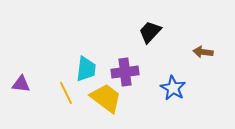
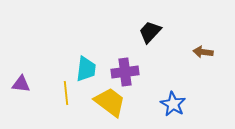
blue star: moved 16 px down
yellow line: rotated 20 degrees clockwise
yellow trapezoid: moved 4 px right, 4 px down
